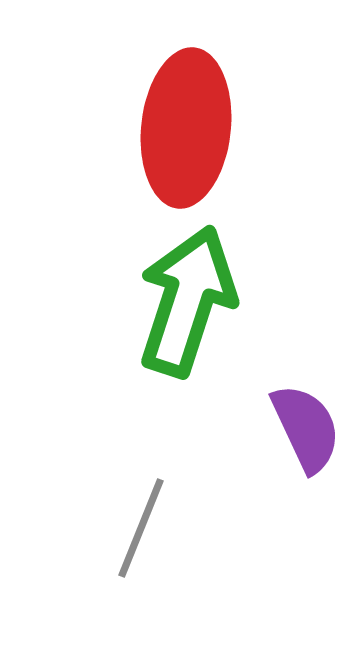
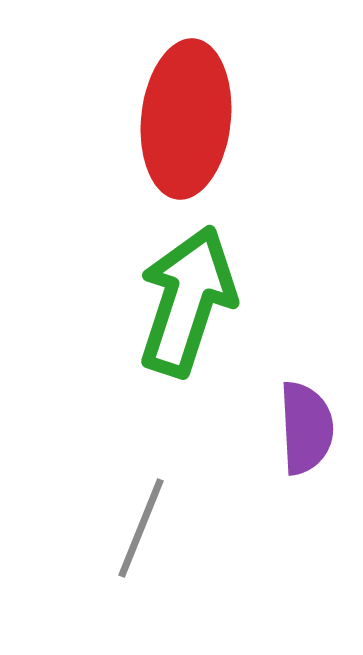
red ellipse: moved 9 px up
purple semicircle: rotated 22 degrees clockwise
